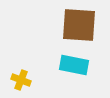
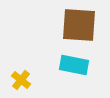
yellow cross: rotated 18 degrees clockwise
